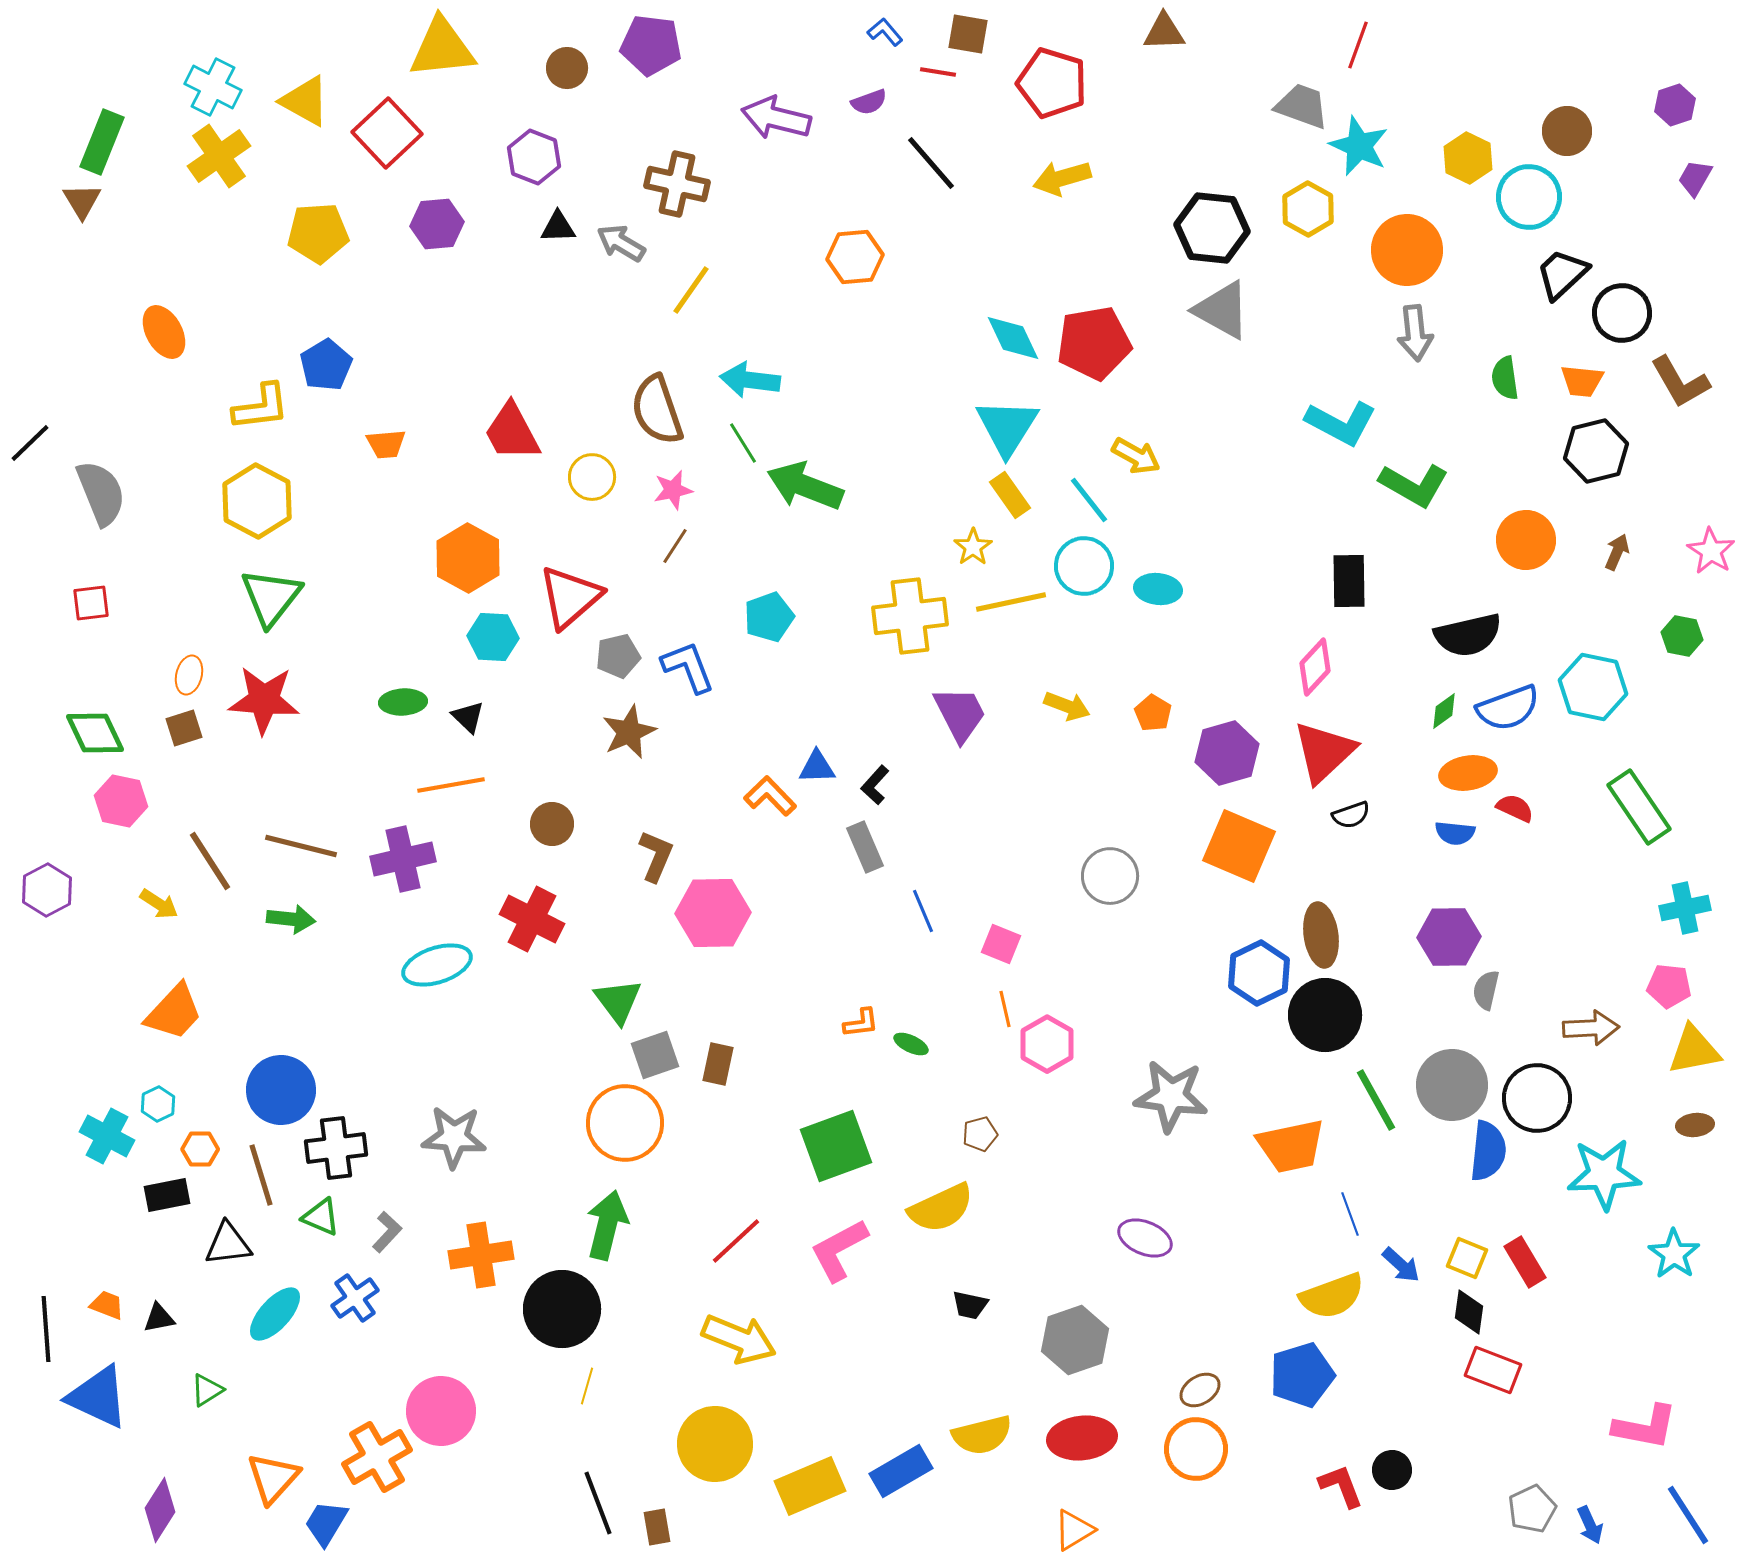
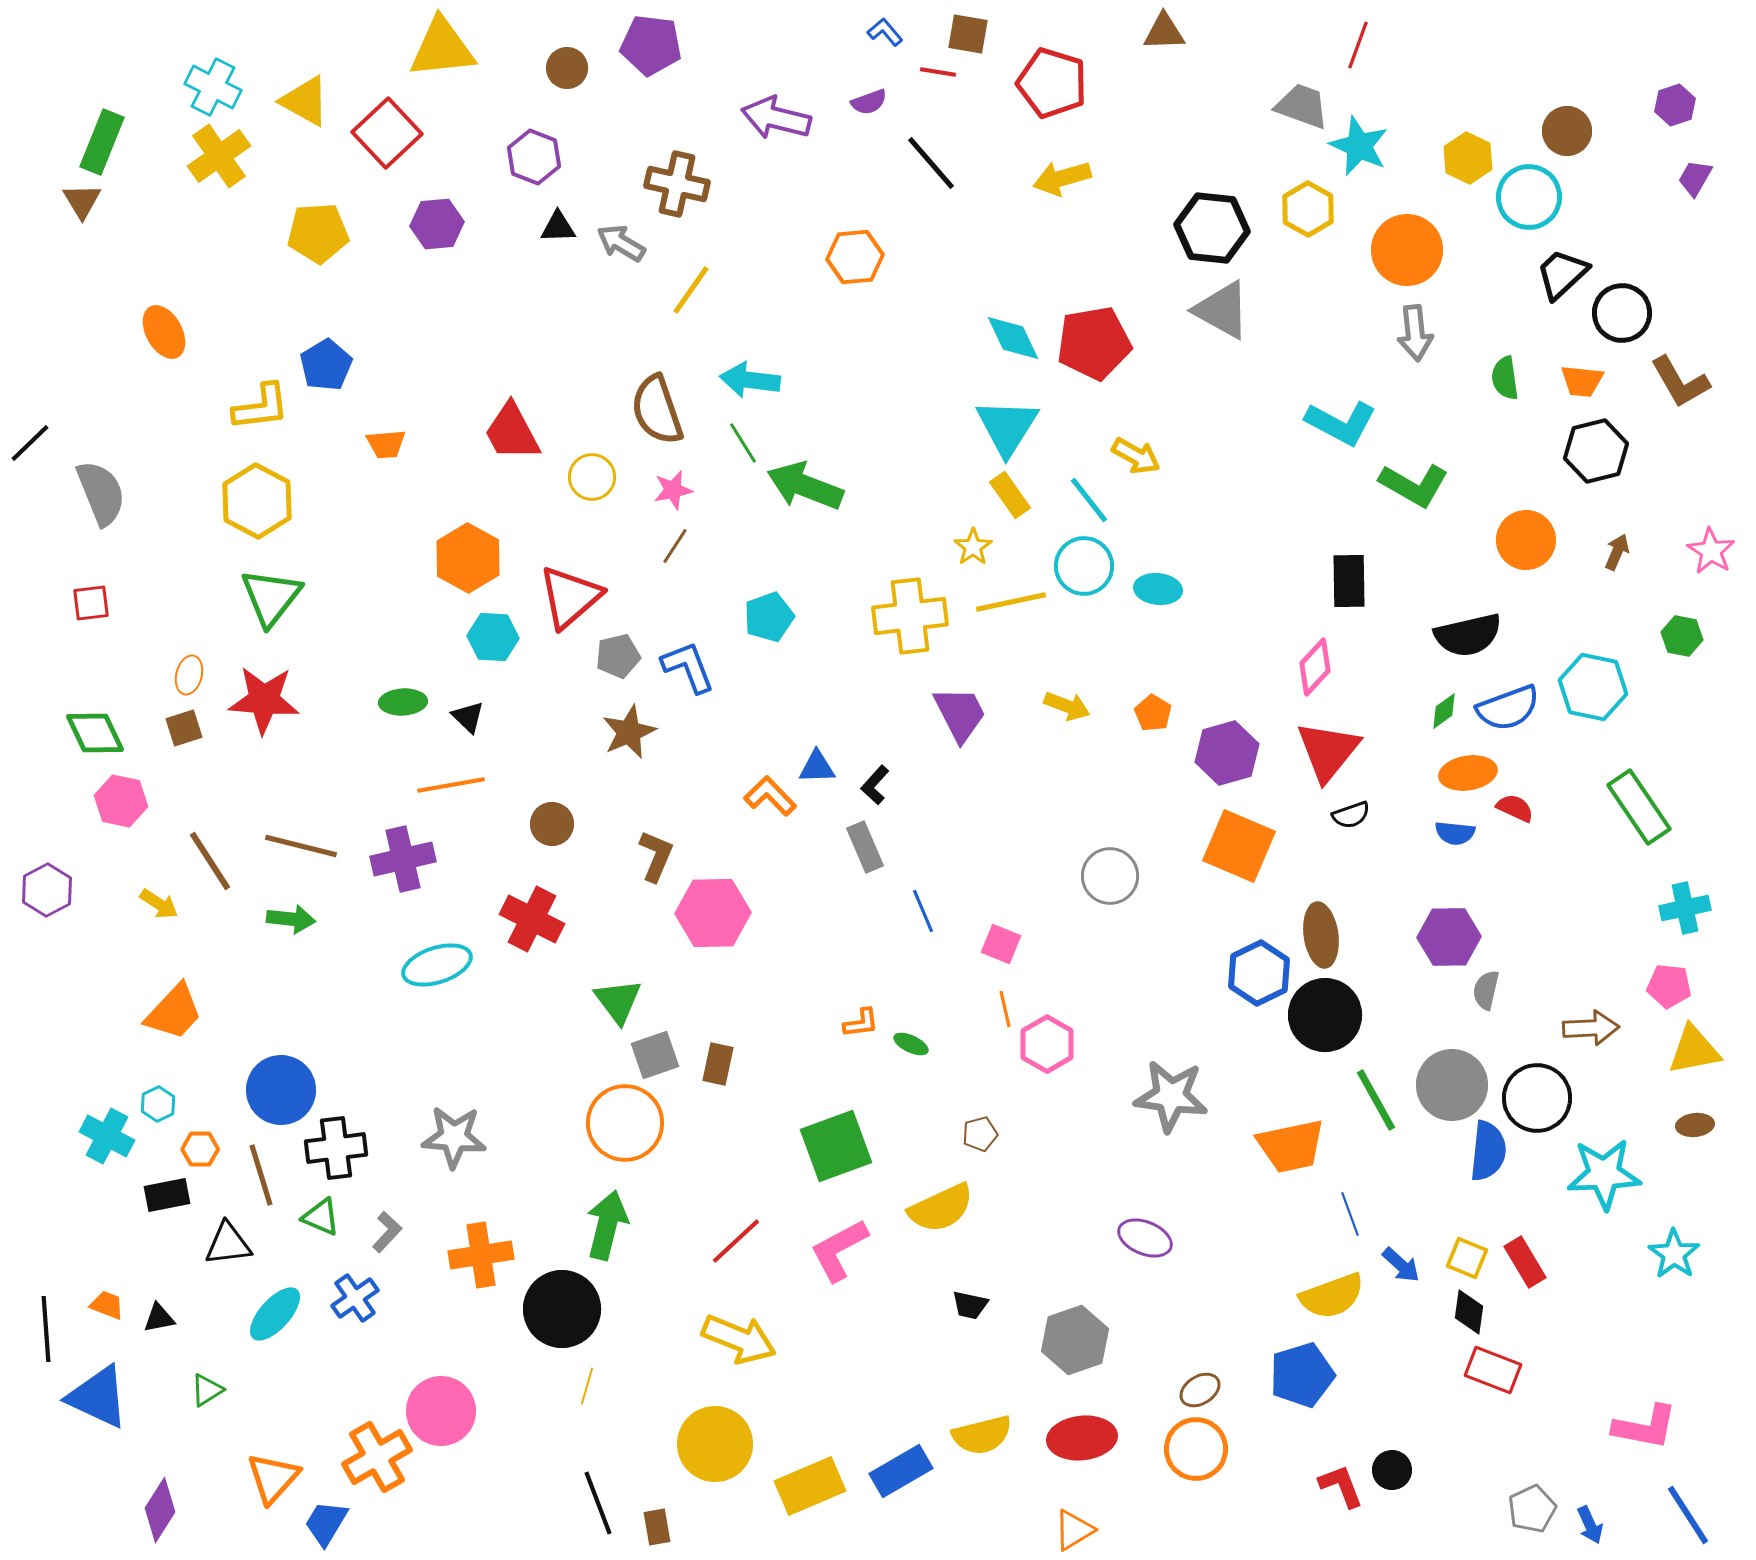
red triangle at (1324, 752): moved 4 px right, 1 px up; rotated 8 degrees counterclockwise
